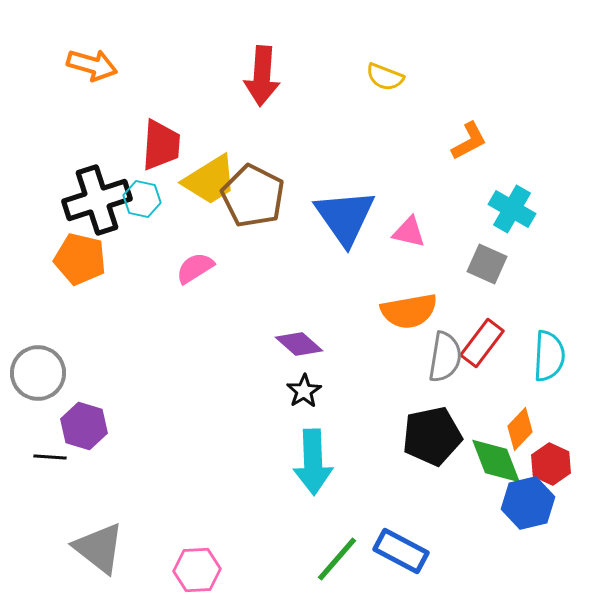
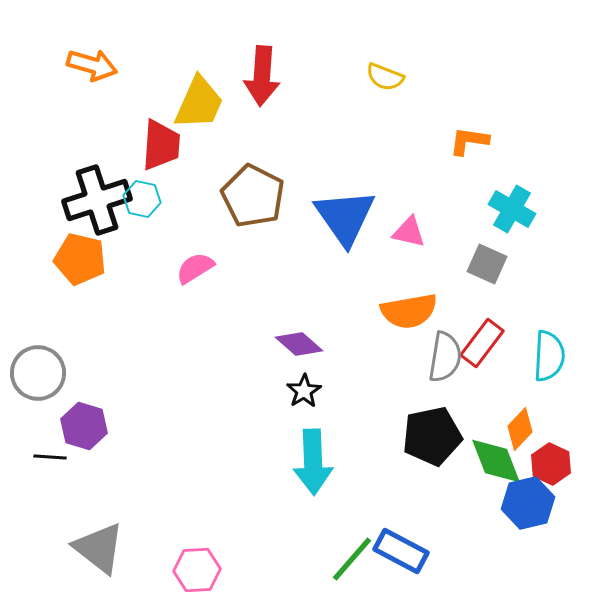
orange L-shape: rotated 144 degrees counterclockwise
yellow trapezoid: moved 11 px left, 77 px up; rotated 34 degrees counterclockwise
green line: moved 15 px right
